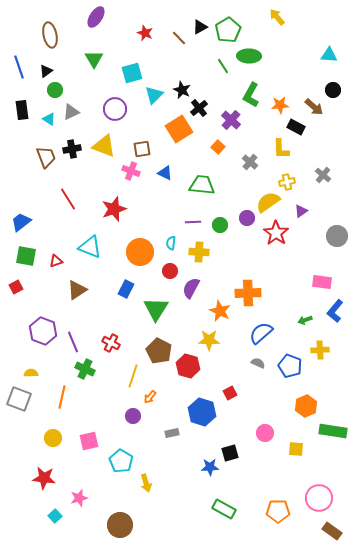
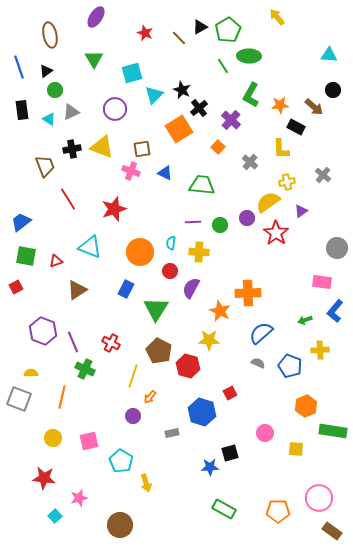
yellow triangle at (104, 146): moved 2 px left, 1 px down
brown trapezoid at (46, 157): moved 1 px left, 9 px down
gray circle at (337, 236): moved 12 px down
